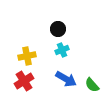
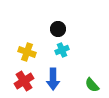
yellow cross: moved 4 px up; rotated 30 degrees clockwise
blue arrow: moved 13 px left; rotated 60 degrees clockwise
